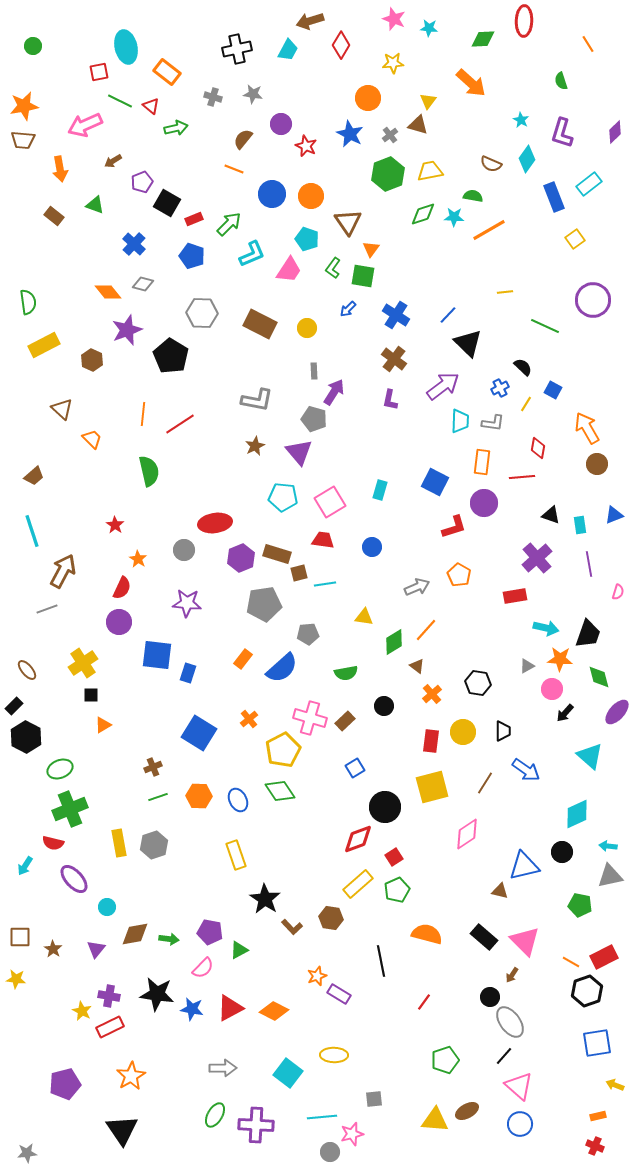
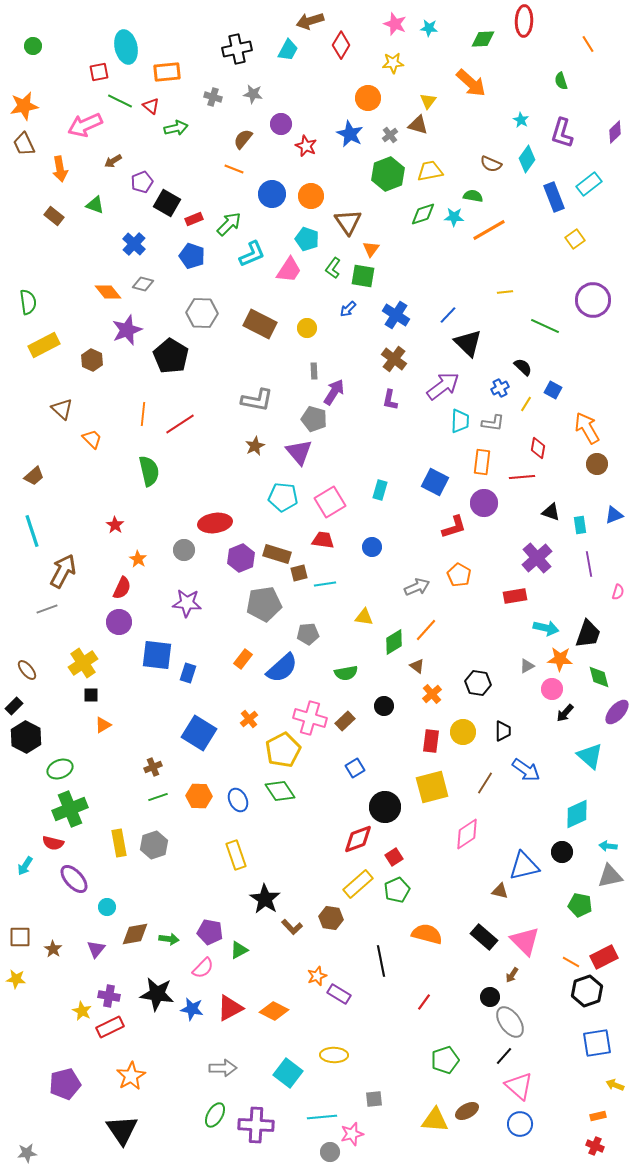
pink star at (394, 19): moved 1 px right, 5 px down
orange rectangle at (167, 72): rotated 44 degrees counterclockwise
brown trapezoid at (23, 140): moved 1 px right, 4 px down; rotated 60 degrees clockwise
black triangle at (551, 515): moved 3 px up
